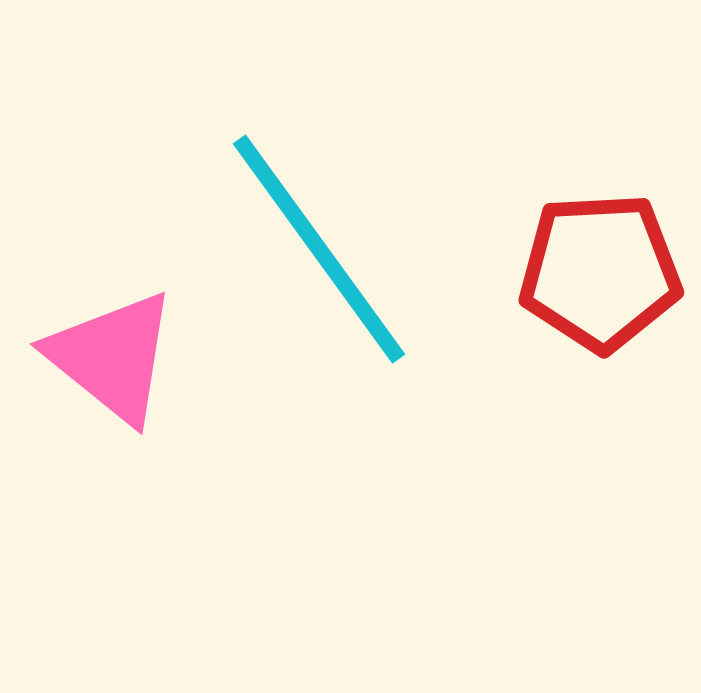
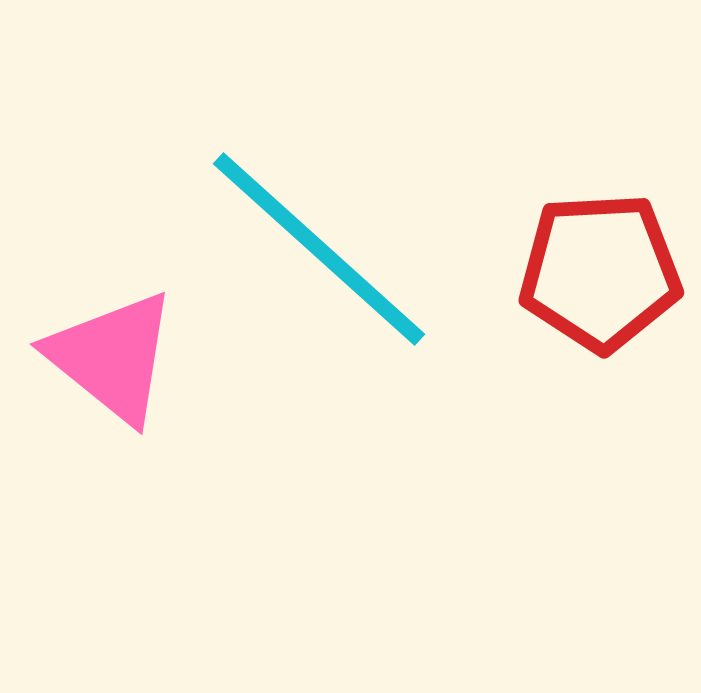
cyan line: rotated 12 degrees counterclockwise
